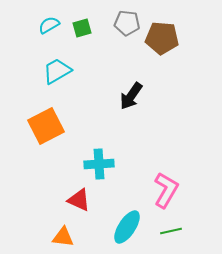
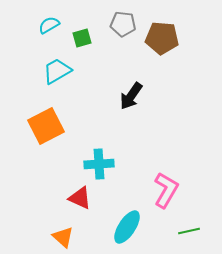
gray pentagon: moved 4 px left, 1 px down
green square: moved 10 px down
red triangle: moved 1 px right, 2 px up
green line: moved 18 px right
orange triangle: rotated 35 degrees clockwise
